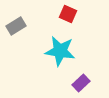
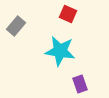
gray rectangle: rotated 18 degrees counterclockwise
purple rectangle: moved 1 px left, 1 px down; rotated 66 degrees counterclockwise
